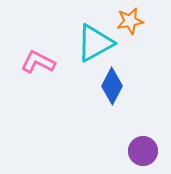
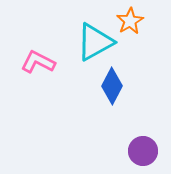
orange star: rotated 20 degrees counterclockwise
cyan triangle: moved 1 px up
